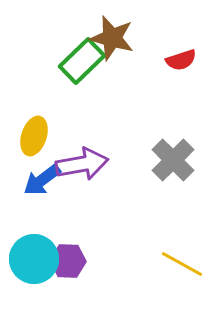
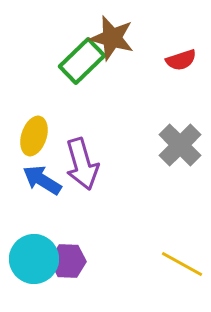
gray cross: moved 7 px right, 15 px up
purple arrow: rotated 84 degrees clockwise
blue arrow: rotated 69 degrees clockwise
